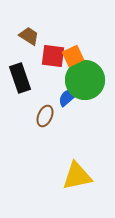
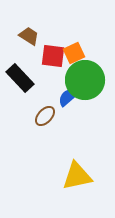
orange square: moved 1 px right, 3 px up
black rectangle: rotated 24 degrees counterclockwise
brown ellipse: rotated 20 degrees clockwise
